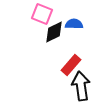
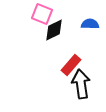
blue semicircle: moved 16 px right
black diamond: moved 2 px up
black arrow: moved 2 px up
